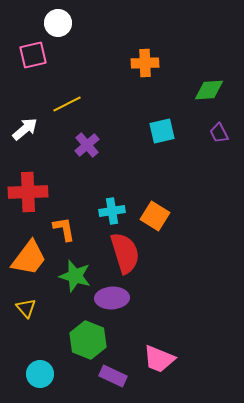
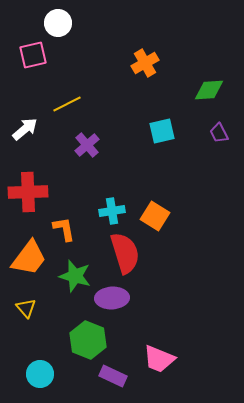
orange cross: rotated 28 degrees counterclockwise
